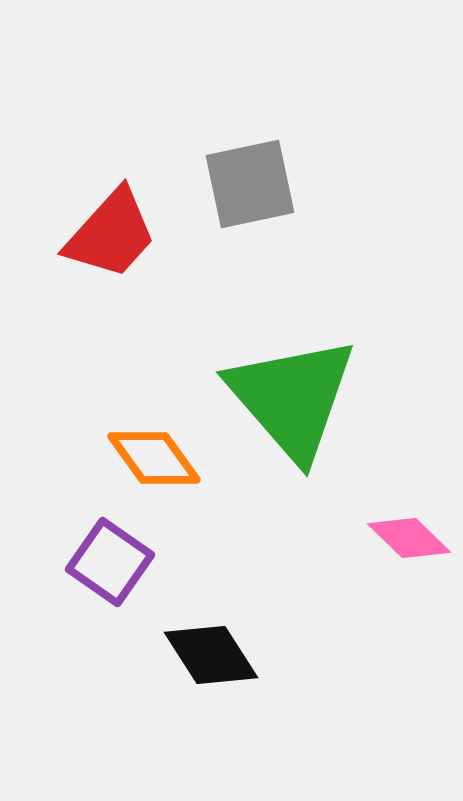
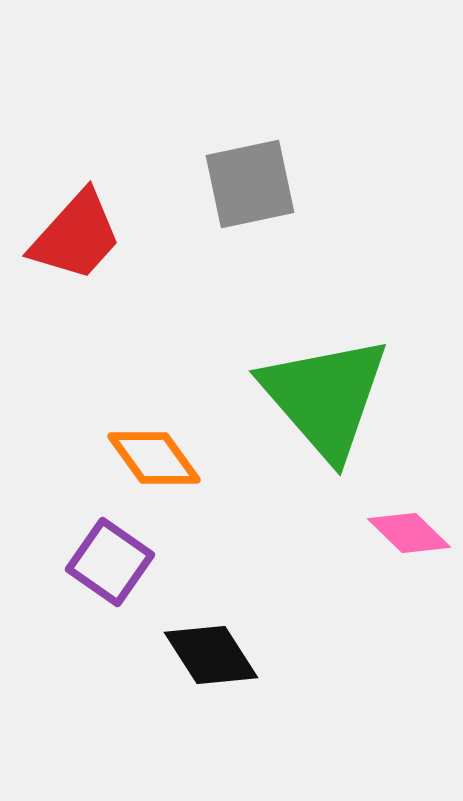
red trapezoid: moved 35 px left, 2 px down
green triangle: moved 33 px right, 1 px up
pink diamond: moved 5 px up
